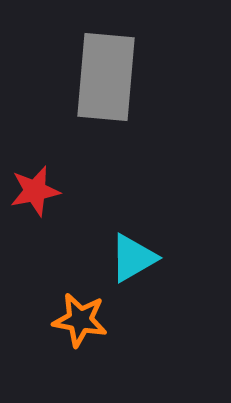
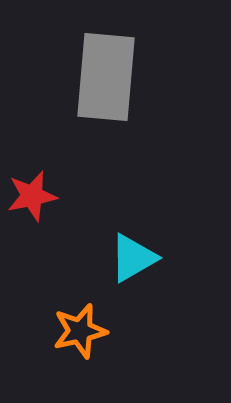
red star: moved 3 px left, 5 px down
orange star: moved 11 px down; rotated 24 degrees counterclockwise
